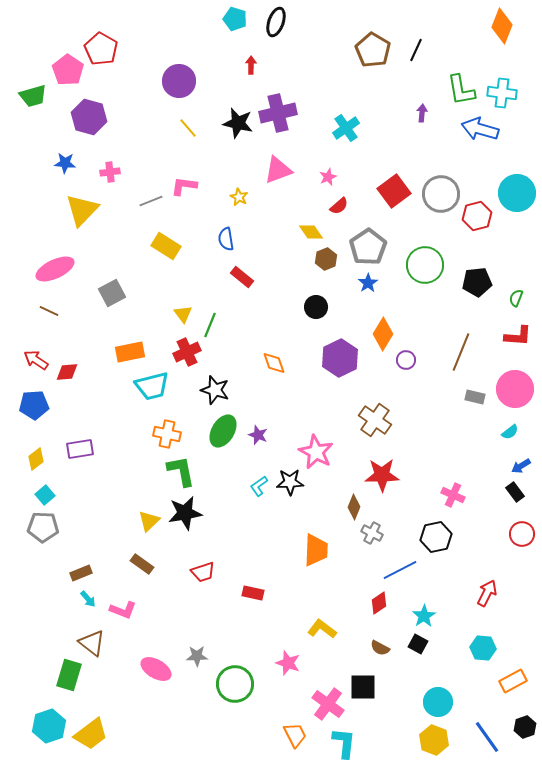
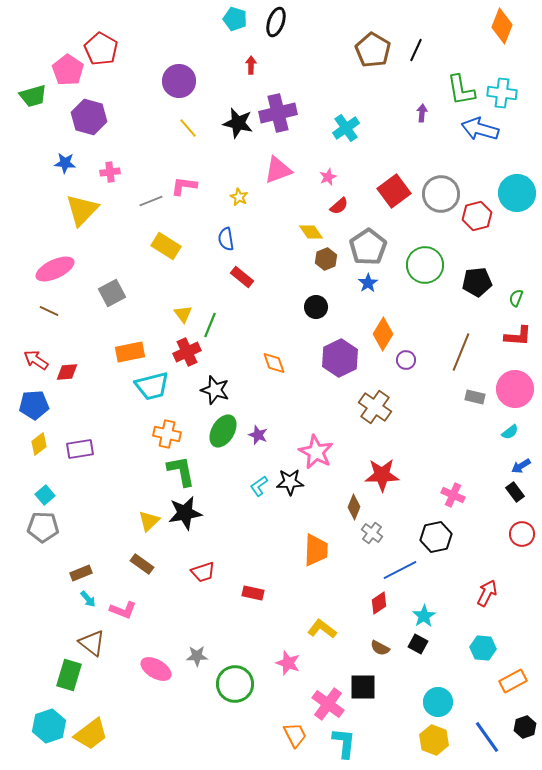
brown cross at (375, 420): moved 13 px up
yellow diamond at (36, 459): moved 3 px right, 15 px up
gray cross at (372, 533): rotated 10 degrees clockwise
